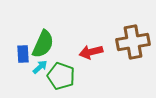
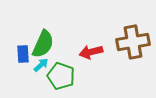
cyan arrow: moved 1 px right, 2 px up
